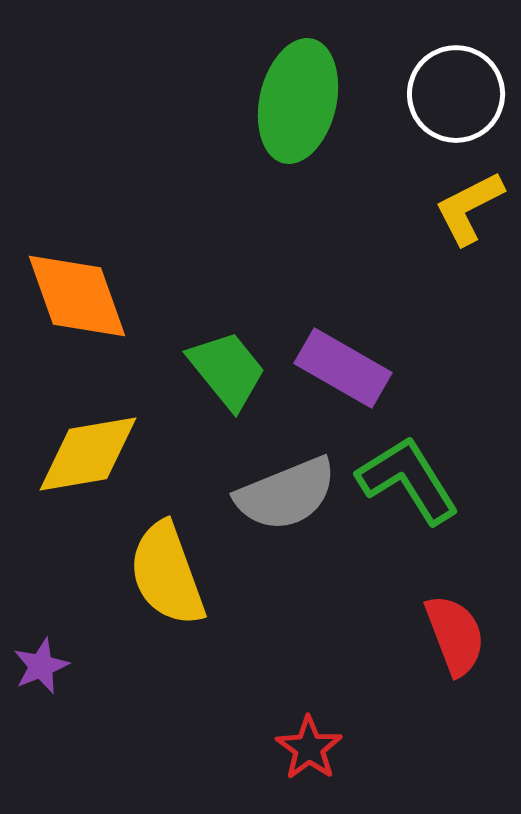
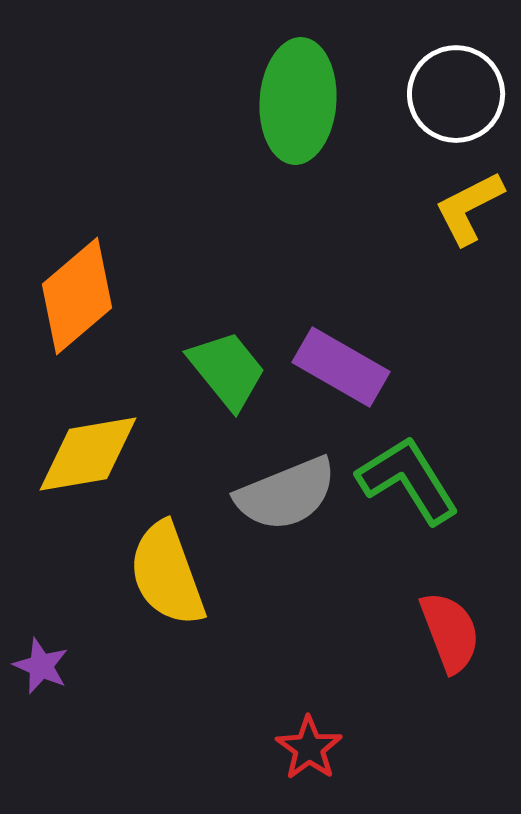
green ellipse: rotated 9 degrees counterclockwise
orange diamond: rotated 69 degrees clockwise
purple rectangle: moved 2 px left, 1 px up
red semicircle: moved 5 px left, 3 px up
purple star: rotated 26 degrees counterclockwise
